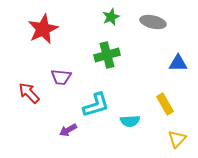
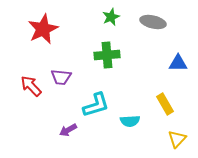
green cross: rotated 10 degrees clockwise
red arrow: moved 2 px right, 7 px up
